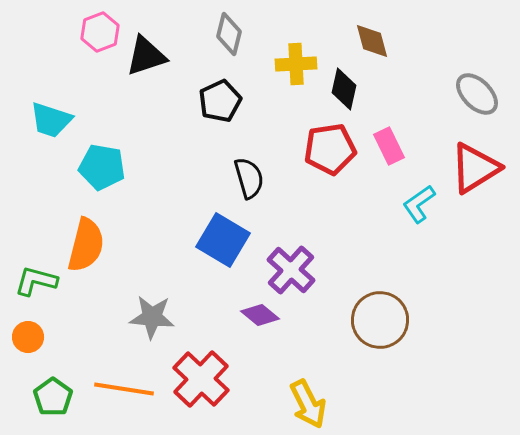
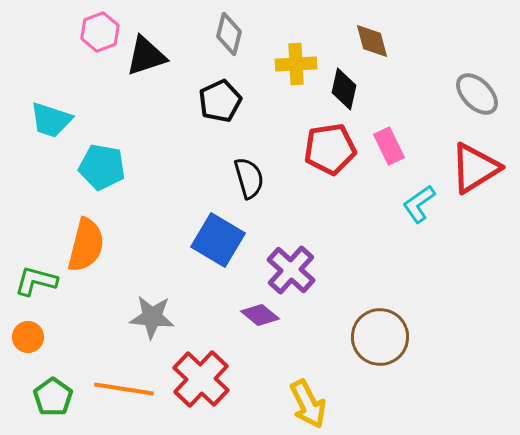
blue square: moved 5 px left
brown circle: moved 17 px down
